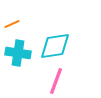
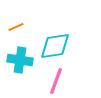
orange line: moved 4 px right, 3 px down
cyan cross: moved 2 px right, 7 px down
